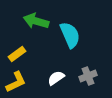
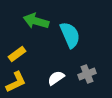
gray cross: moved 1 px left, 2 px up
